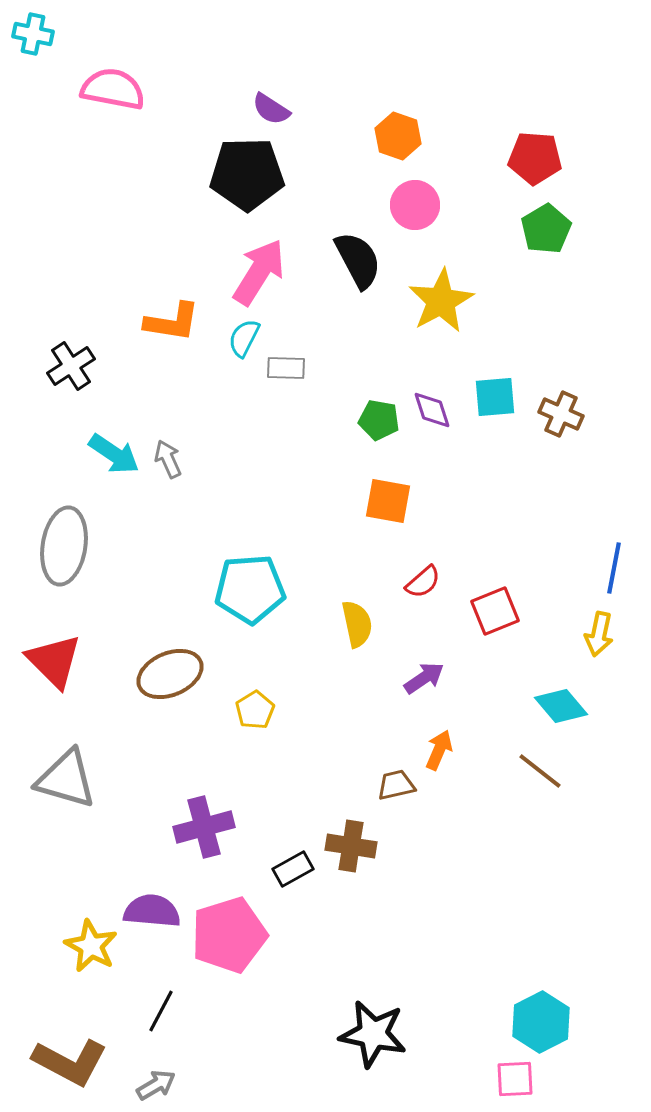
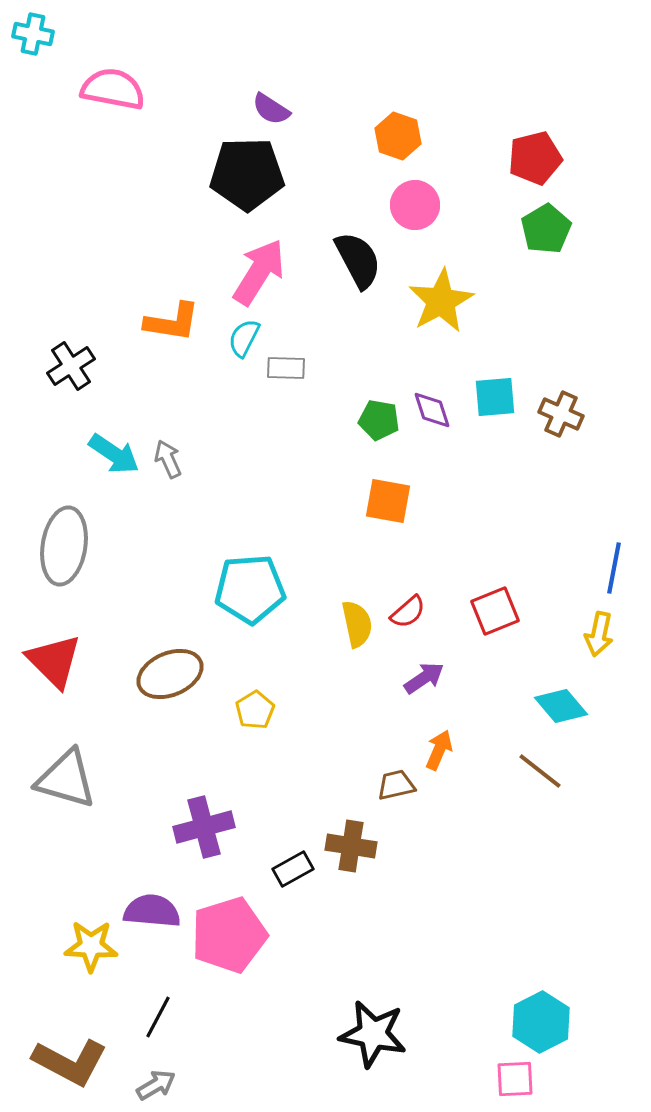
red pentagon at (535, 158): rotated 18 degrees counterclockwise
red semicircle at (423, 582): moved 15 px left, 30 px down
yellow star at (91, 946): rotated 26 degrees counterclockwise
black line at (161, 1011): moved 3 px left, 6 px down
